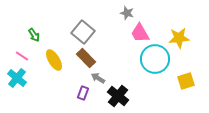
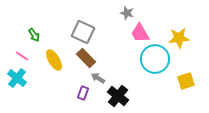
gray square: rotated 15 degrees counterclockwise
